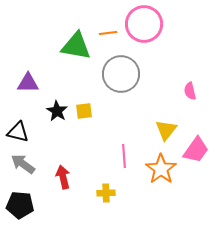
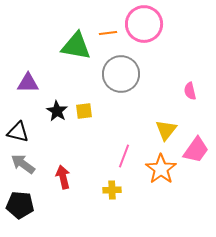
pink line: rotated 25 degrees clockwise
yellow cross: moved 6 px right, 3 px up
